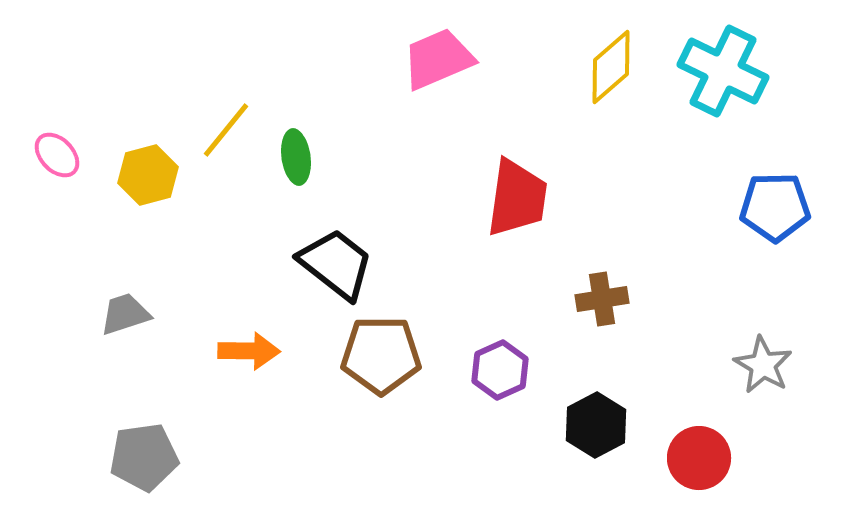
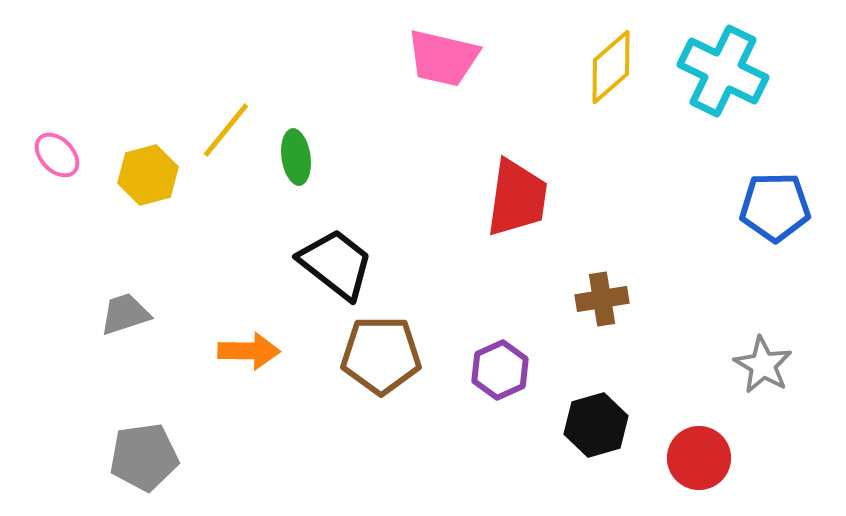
pink trapezoid: moved 5 px right, 1 px up; rotated 144 degrees counterclockwise
black hexagon: rotated 12 degrees clockwise
